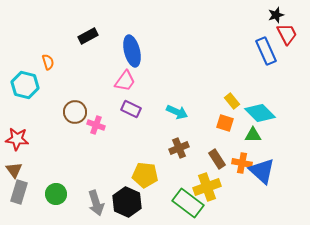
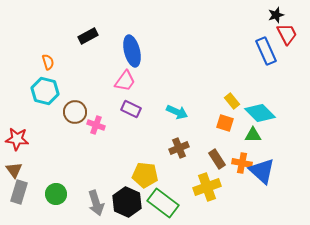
cyan hexagon: moved 20 px right, 6 px down
green rectangle: moved 25 px left
